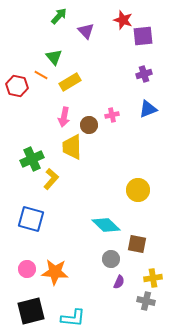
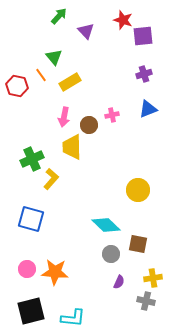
orange line: rotated 24 degrees clockwise
brown square: moved 1 px right
gray circle: moved 5 px up
